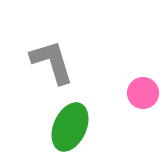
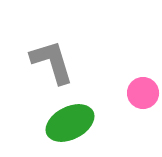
green ellipse: moved 4 px up; rotated 39 degrees clockwise
